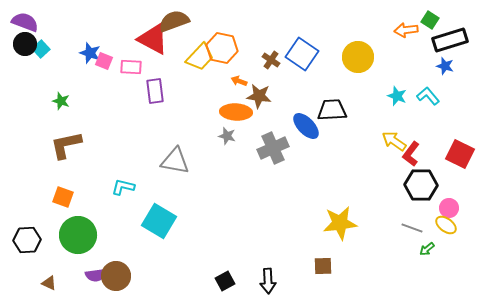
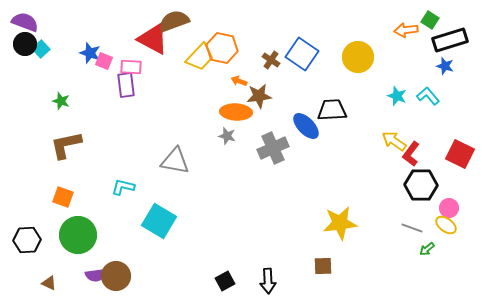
purple rectangle at (155, 91): moved 29 px left, 6 px up
brown star at (259, 96): rotated 15 degrees counterclockwise
